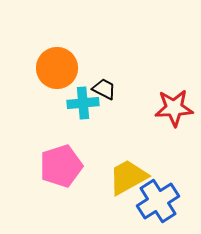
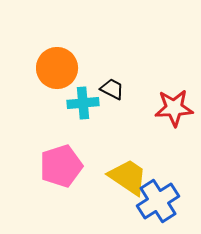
black trapezoid: moved 8 px right
yellow trapezoid: rotated 63 degrees clockwise
